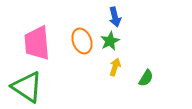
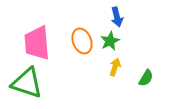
blue arrow: moved 2 px right
green triangle: moved 4 px up; rotated 16 degrees counterclockwise
